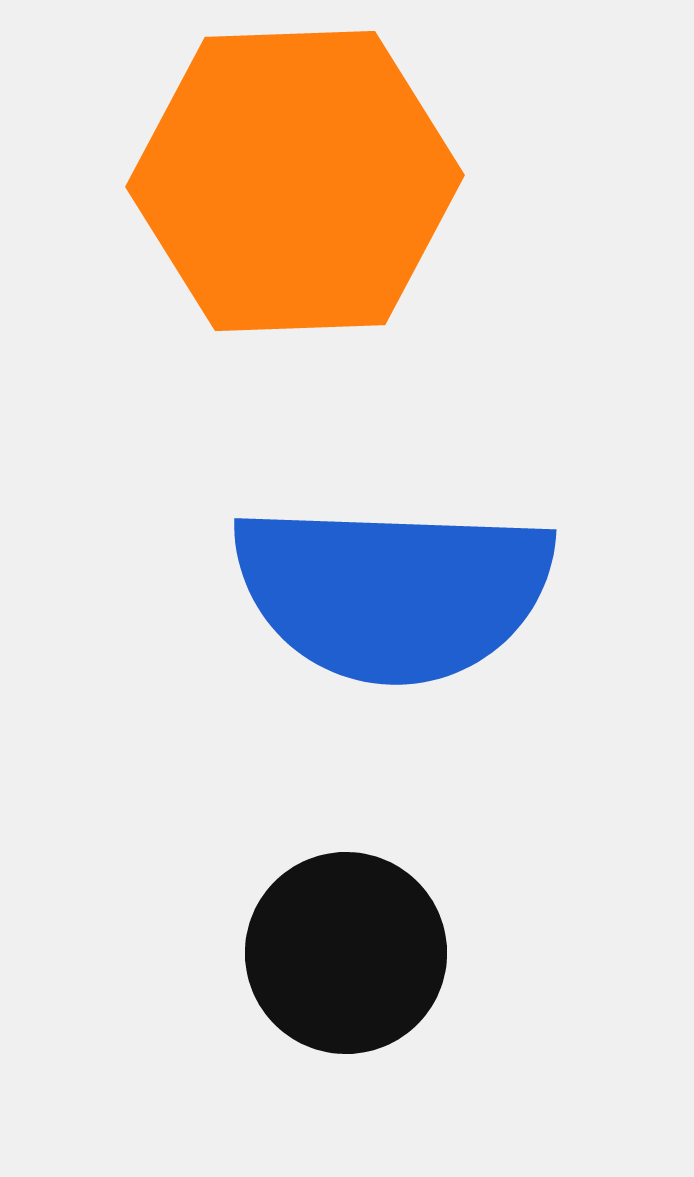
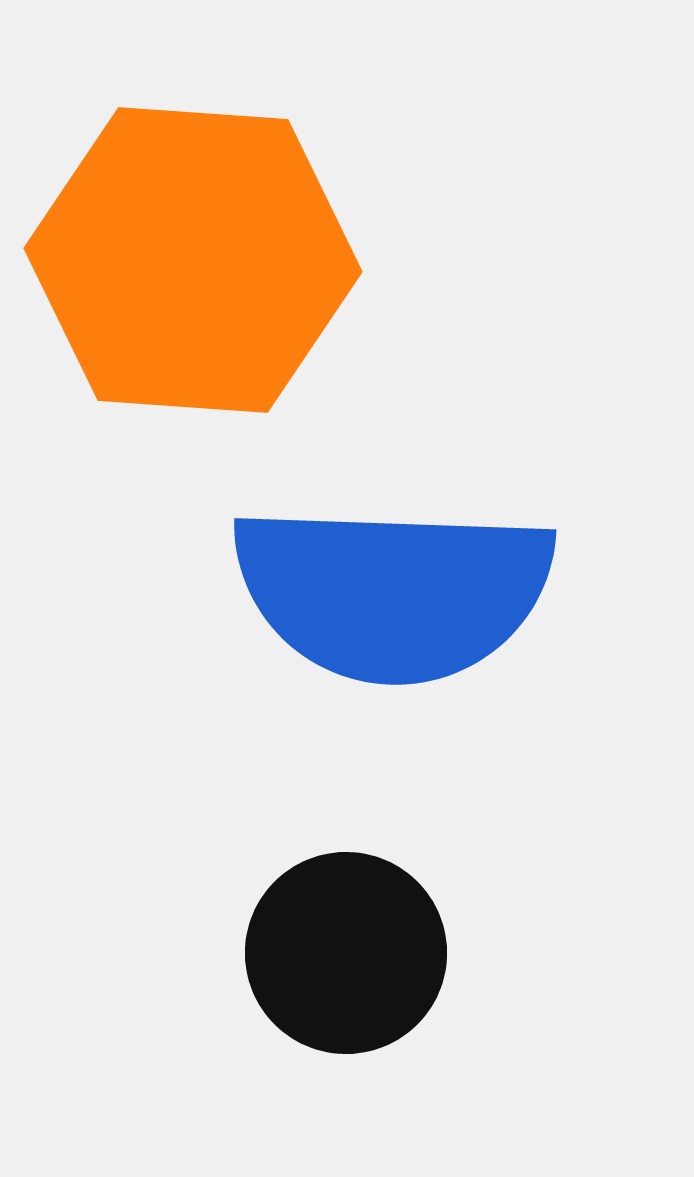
orange hexagon: moved 102 px left, 79 px down; rotated 6 degrees clockwise
